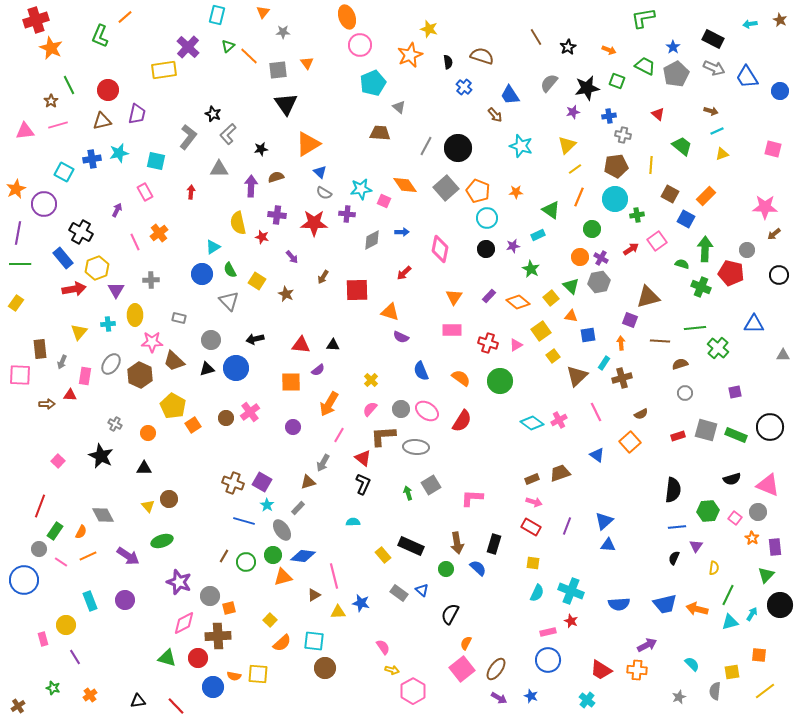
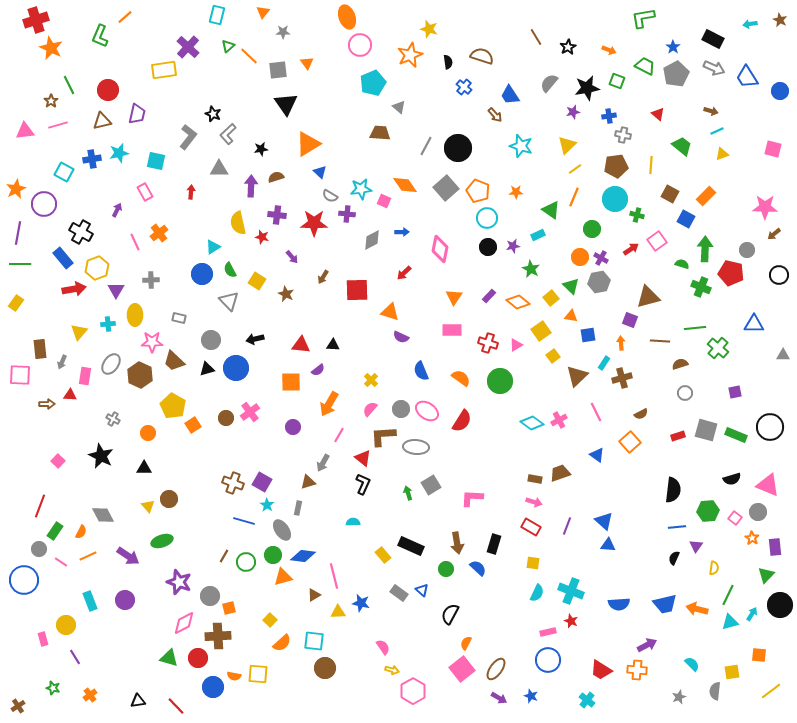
gray semicircle at (324, 193): moved 6 px right, 3 px down
orange line at (579, 197): moved 5 px left
green cross at (637, 215): rotated 24 degrees clockwise
black circle at (486, 249): moved 2 px right, 2 px up
gray cross at (115, 424): moved 2 px left, 5 px up
brown rectangle at (532, 479): moved 3 px right; rotated 32 degrees clockwise
gray rectangle at (298, 508): rotated 32 degrees counterclockwise
blue triangle at (604, 521): rotated 36 degrees counterclockwise
green triangle at (167, 658): moved 2 px right
yellow line at (765, 691): moved 6 px right
